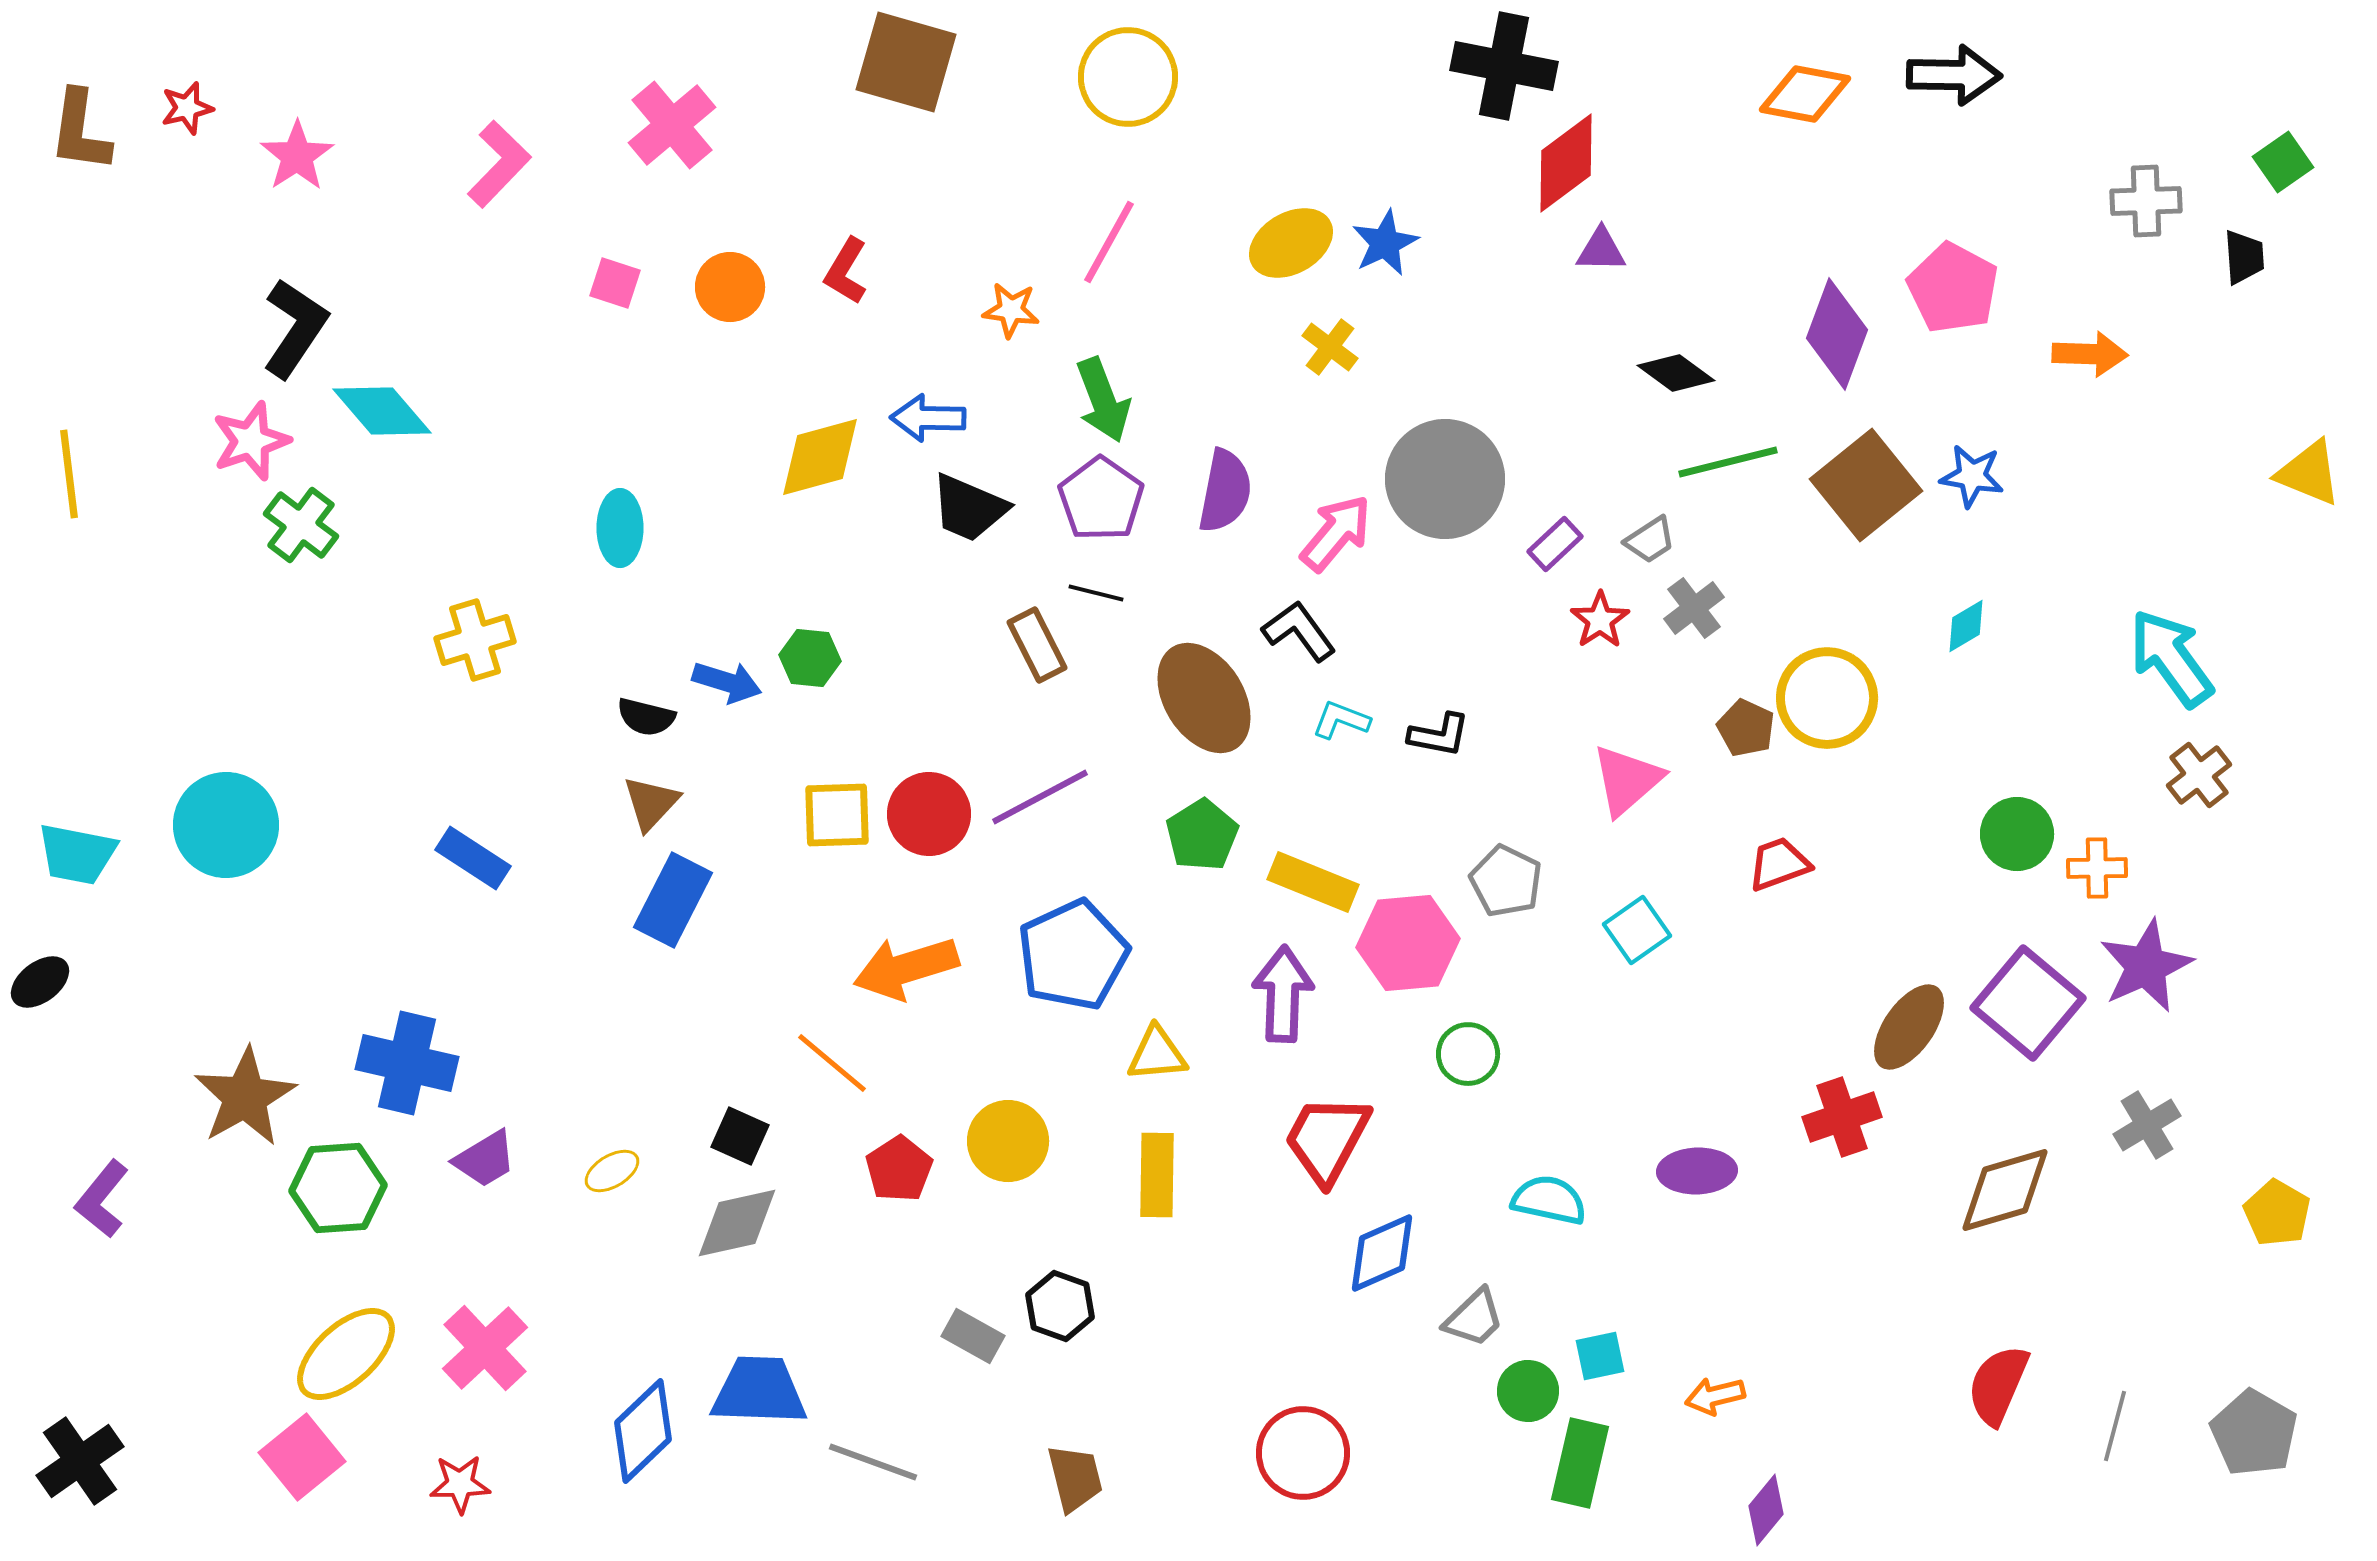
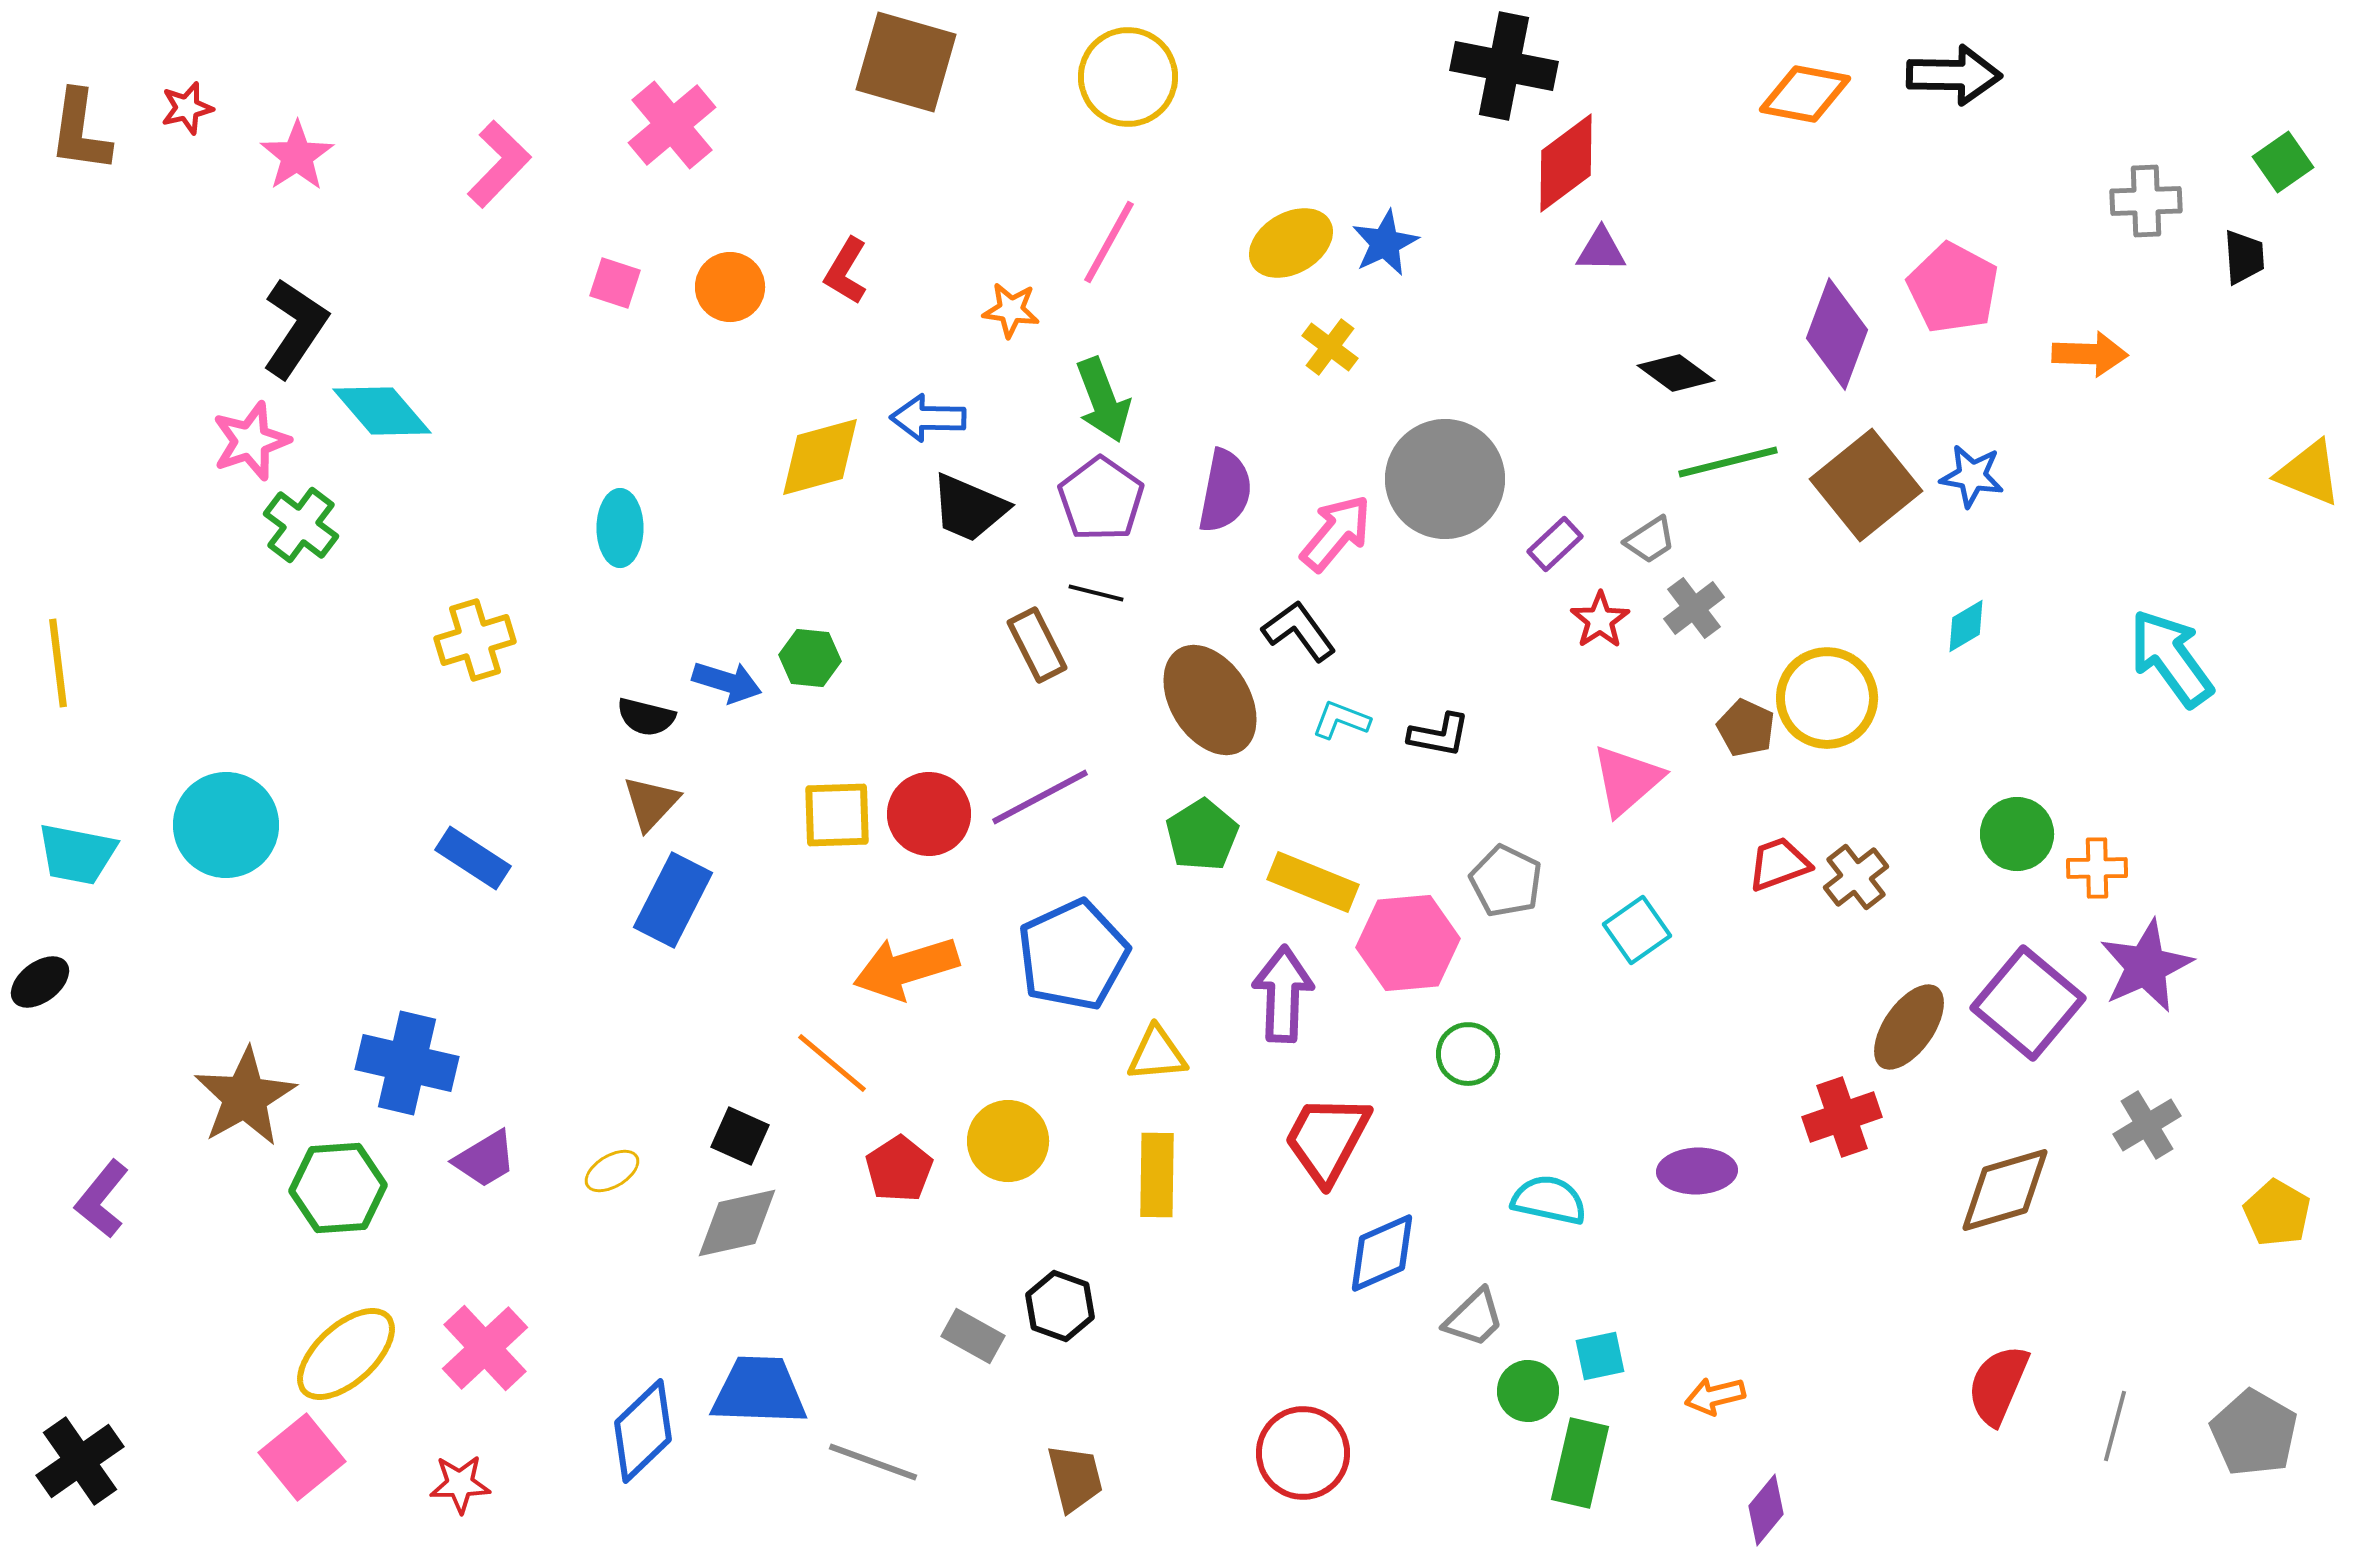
yellow line at (69, 474): moved 11 px left, 189 px down
brown ellipse at (1204, 698): moved 6 px right, 2 px down
brown cross at (2199, 775): moved 343 px left, 102 px down
